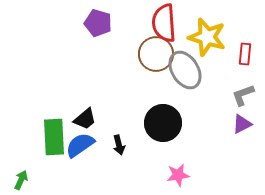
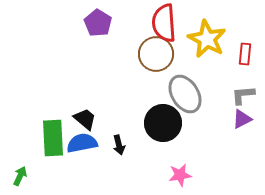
purple pentagon: rotated 16 degrees clockwise
yellow star: moved 2 px down; rotated 12 degrees clockwise
gray ellipse: moved 24 px down
gray L-shape: rotated 15 degrees clockwise
black trapezoid: rotated 100 degrees counterclockwise
purple triangle: moved 5 px up
green rectangle: moved 1 px left, 1 px down
blue semicircle: moved 2 px right, 2 px up; rotated 24 degrees clockwise
pink star: moved 2 px right
green arrow: moved 1 px left, 4 px up
